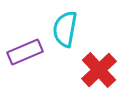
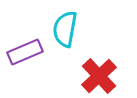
red cross: moved 6 px down
